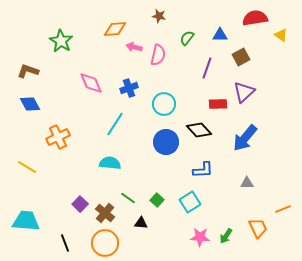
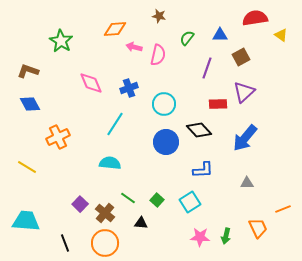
green arrow: rotated 21 degrees counterclockwise
